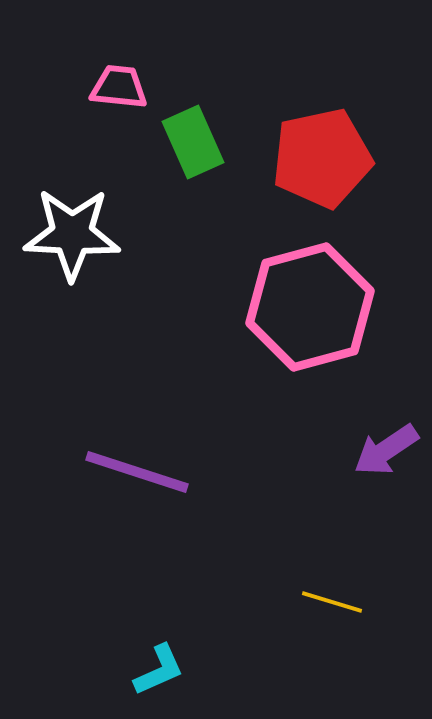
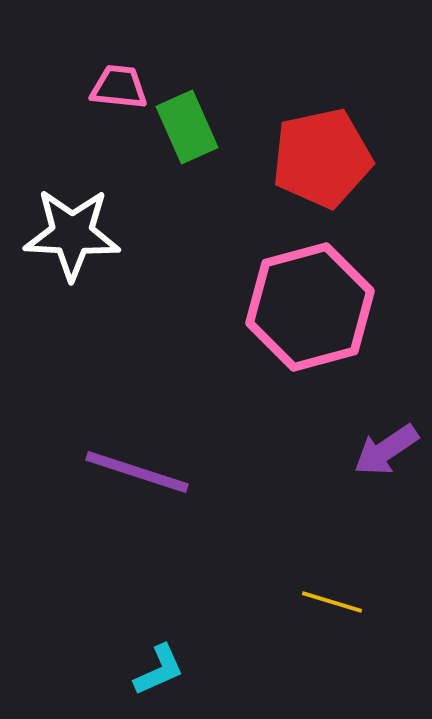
green rectangle: moved 6 px left, 15 px up
